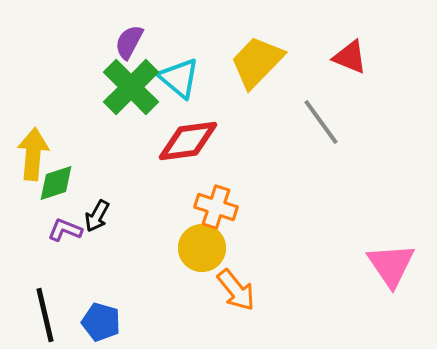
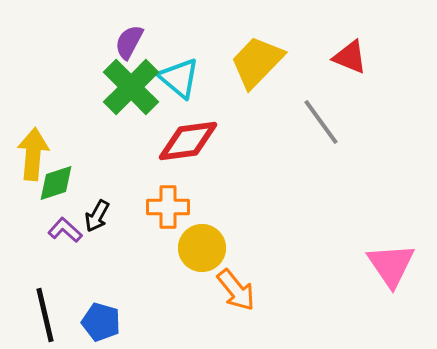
orange cross: moved 48 px left; rotated 18 degrees counterclockwise
purple L-shape: rotated 20 degrees clockwise
